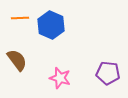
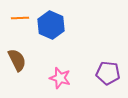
brown semicircle: rotated 10 degrees clockwise
